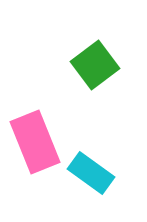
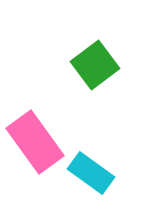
pink rectangle: rotated 14 degrees counterclockwise
